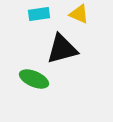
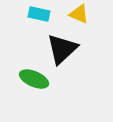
cyan rectangle: rotated 20 degrees clockwise
black triangle: rotated 28 degrees counterclockwise
